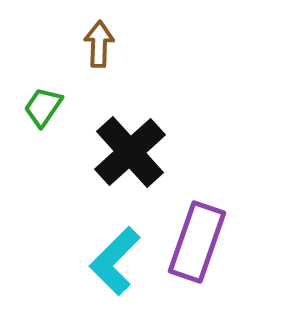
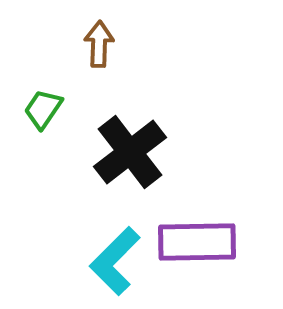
green trapezoid: moved 2 px down
black cross: rotated 4 degrees clockwise
purple rectangle: rotated 70 degrees clockwise
